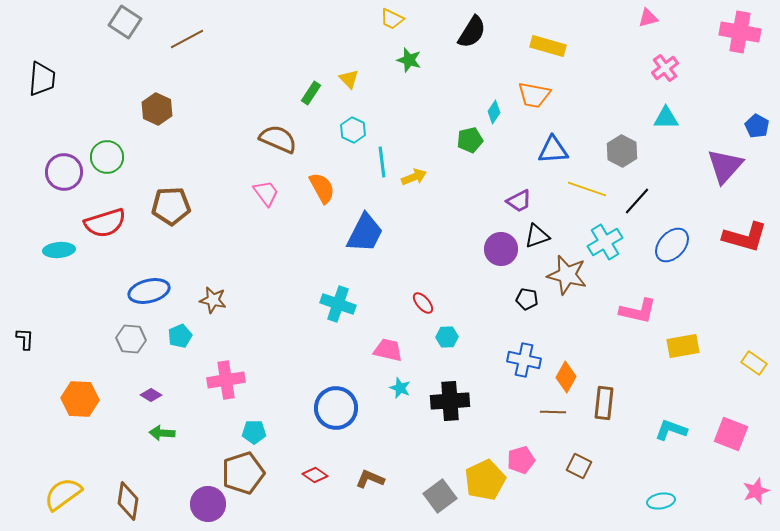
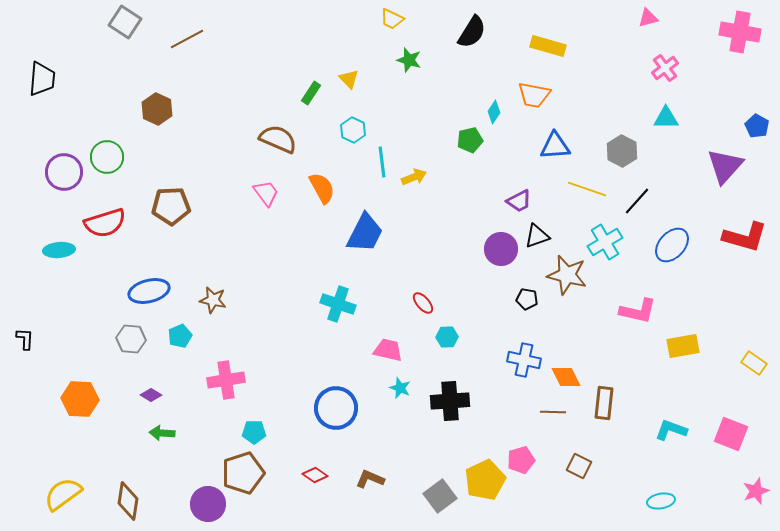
blue triangle at (553, 150): moved 2 px right, 4 px up
orange diamond at (566, 377): rotated 56 degrees counterclockwise
